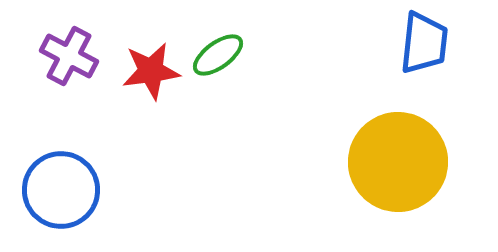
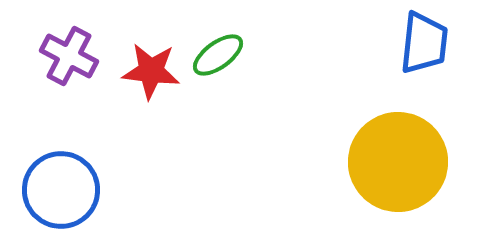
red star: rotated 14 degrees clockwise
